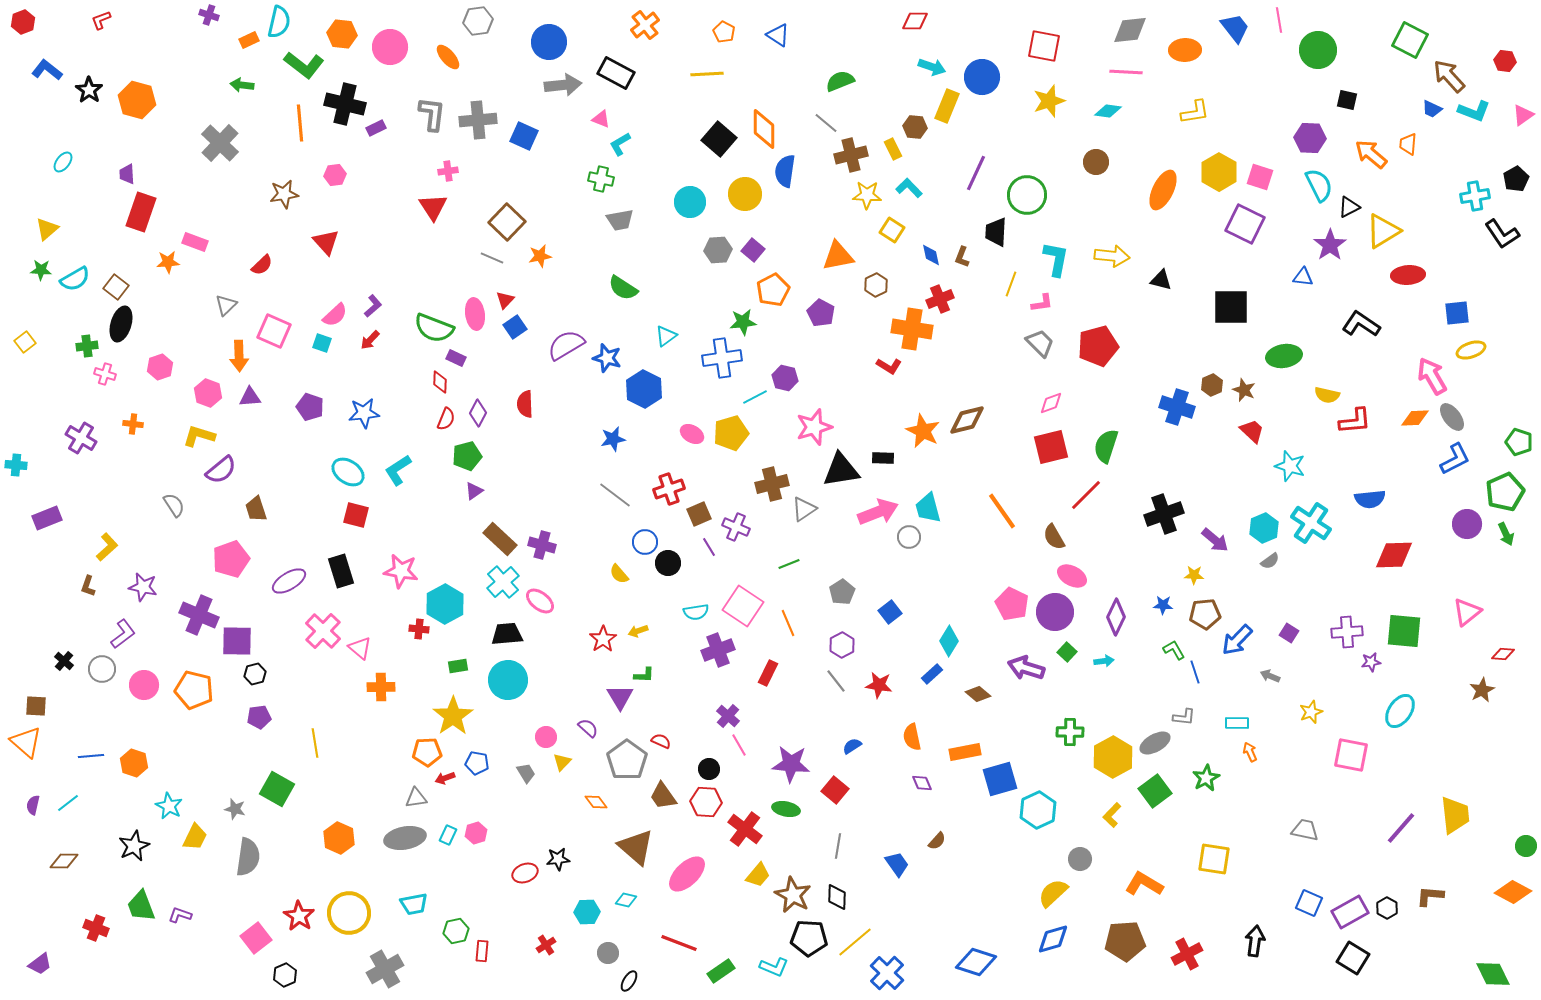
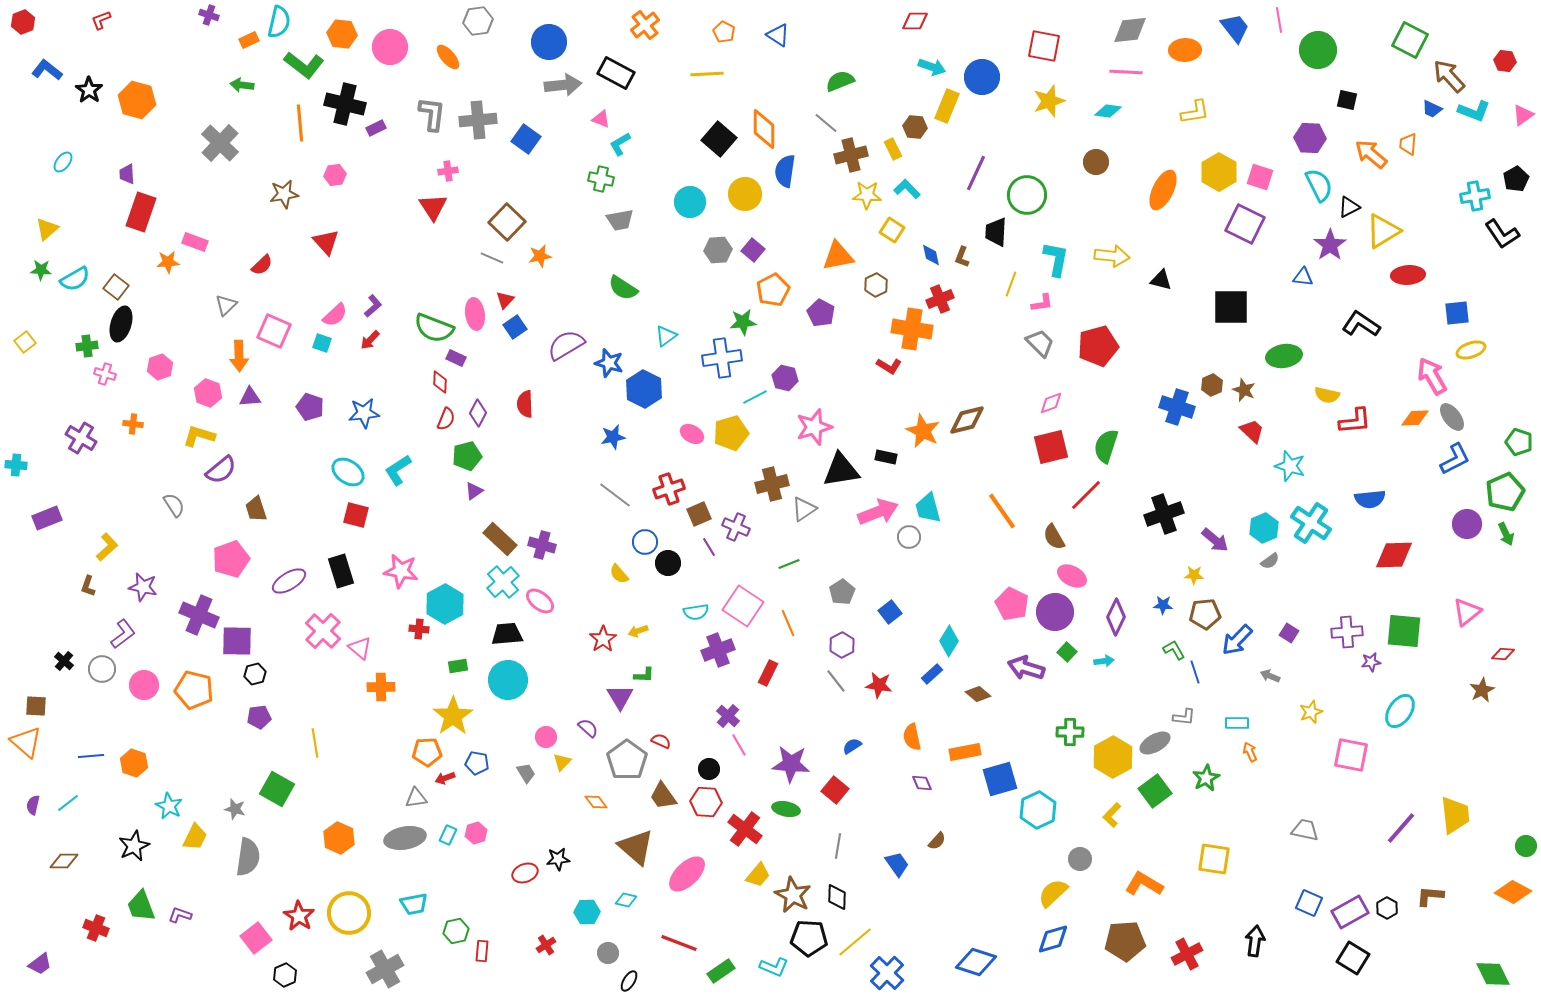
blue square at (524, 136): moved 2 px right, 3 px down; rotated 12 degrees clockwise
cyan L-shape at (909, 188): moved 2 px left, 1 px down
blue star at (607, 358): moved 2 px right, 5 px down
blue star at (613, 439): moved 2 px up
black rectangle at (883, 458): moved 3 px right, 1 px up; rotated 10 degrees clockwise
